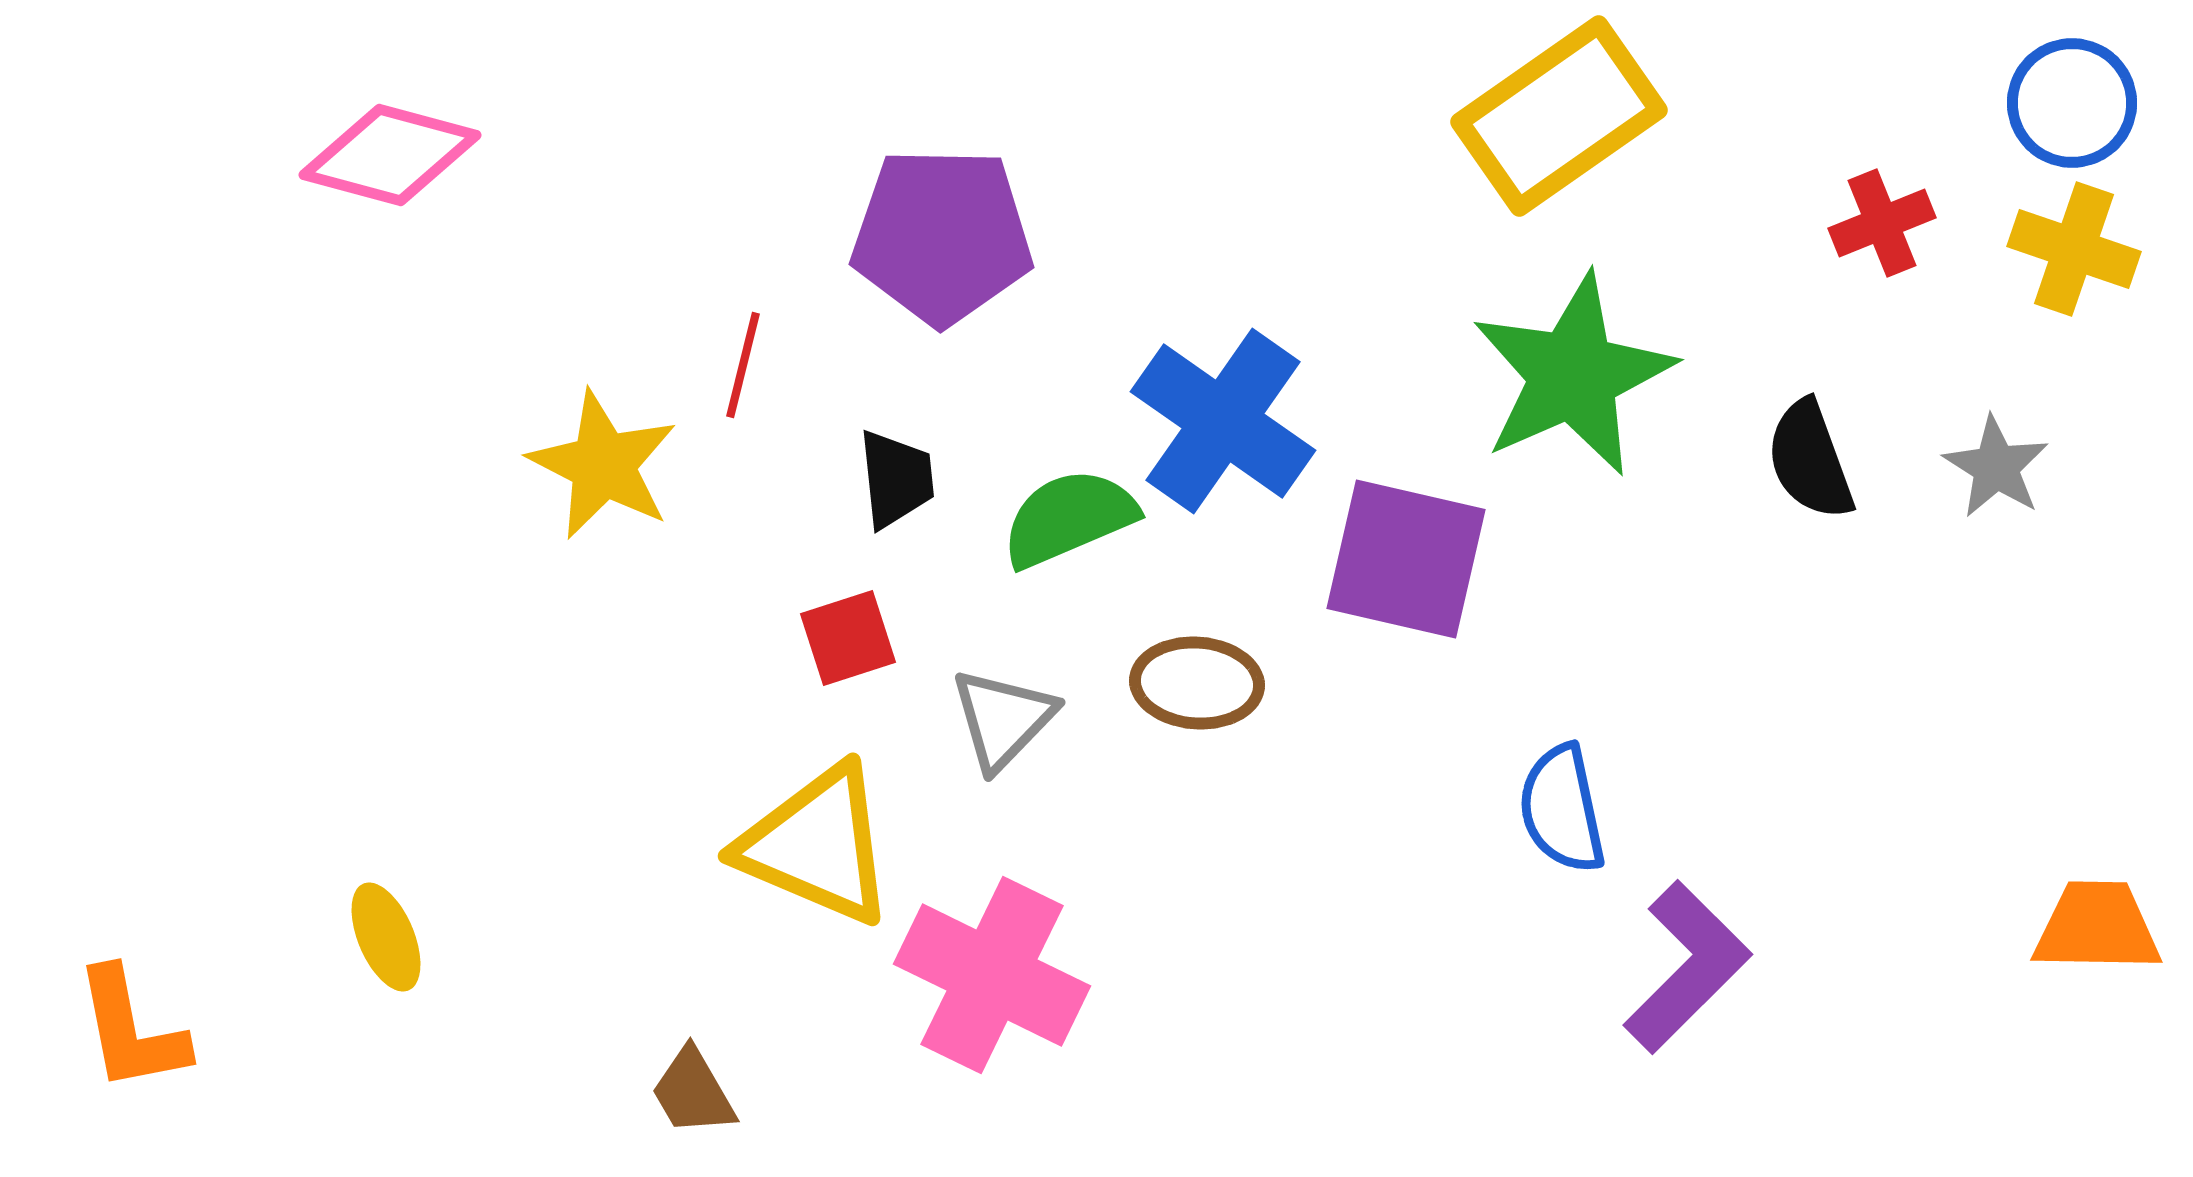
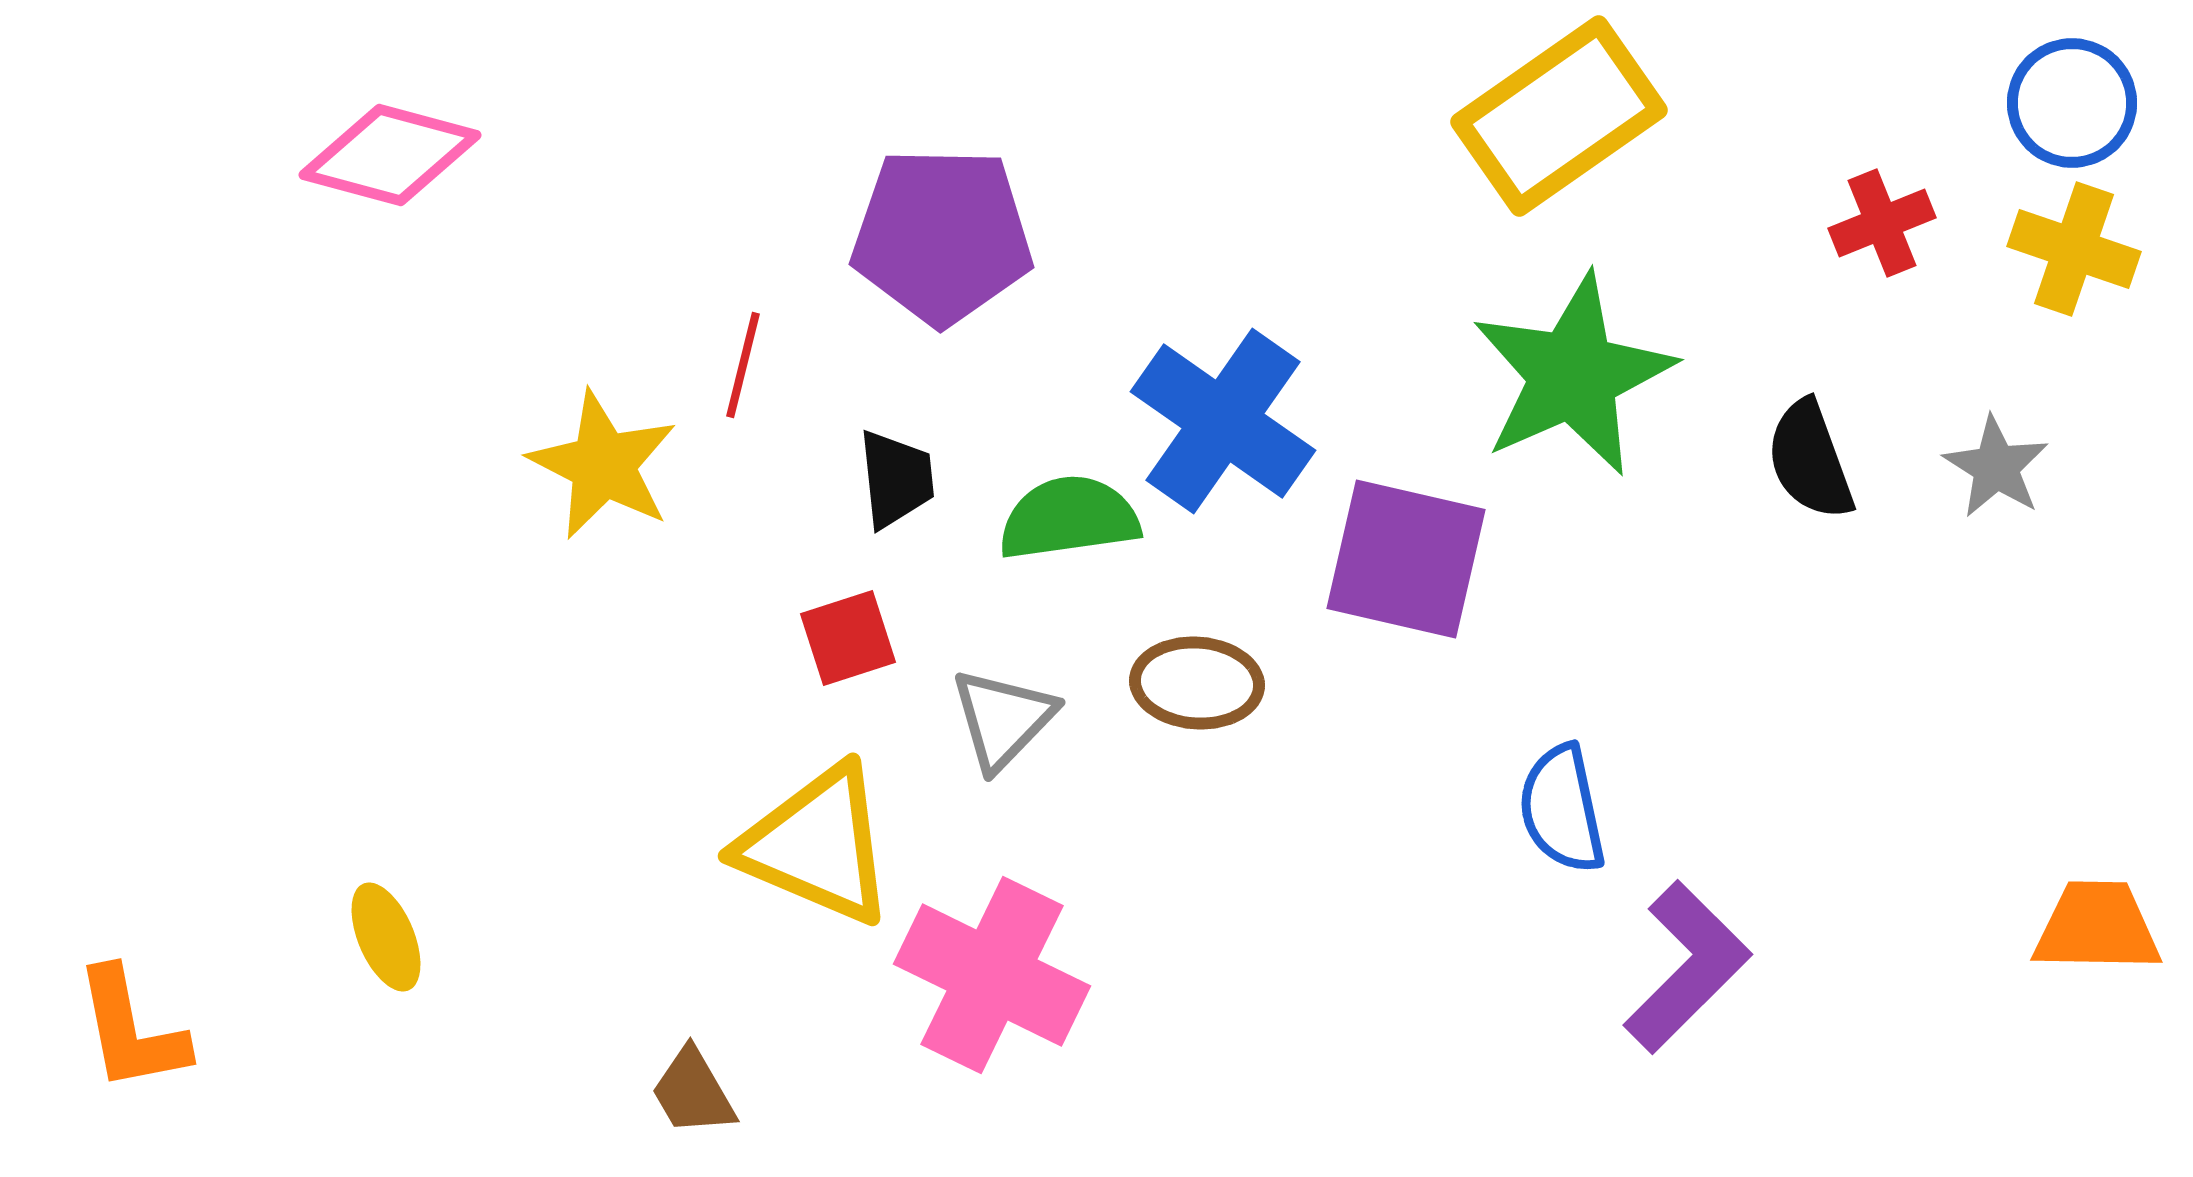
green semicircle: rotated 15 degrees clockwise
